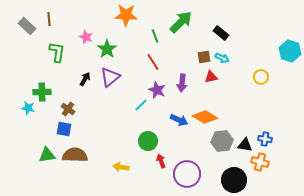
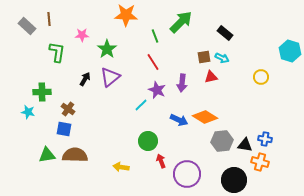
black rectangle: moved 4 px right
pink star: moved 4 px left, 2 px up; rotated 24 degrees counterclockwise
cyan star: moved 4 px down
